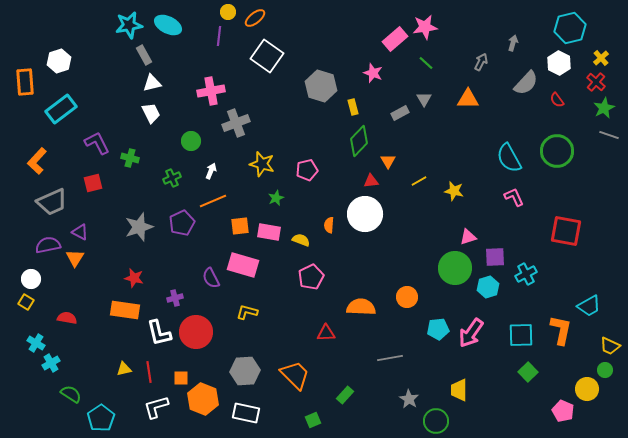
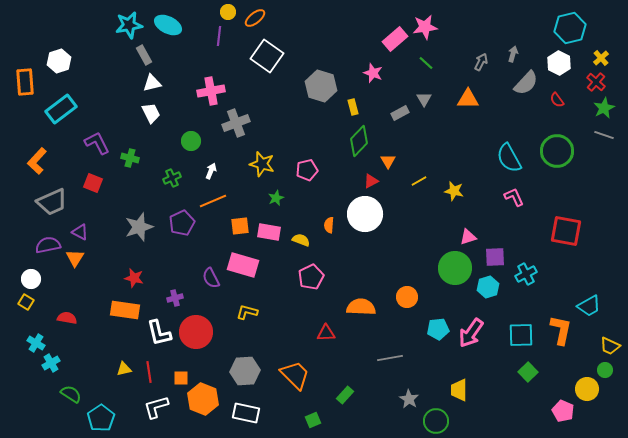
gray arrow at (513, 43): moved 11 px down
gray line at (609, 135): moved 5 px left
red triangle at (371, 181): rotated 21 degrees counterclockwise
red square at (93, 183): rotated 36 degrees clockwise
